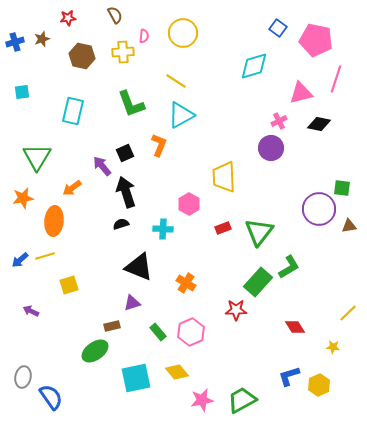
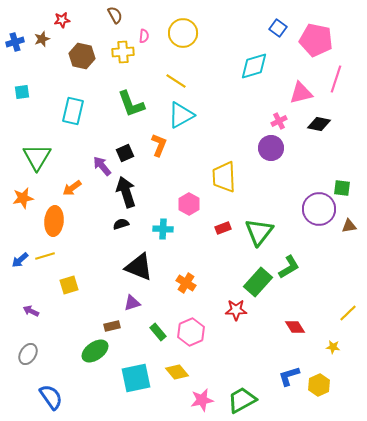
red star at (68, 18): moved 6 px left, 2 px down
gray ellipse at (23, 377): moved 5 px right, 23 px up; rotated 20 degrees clockwise
